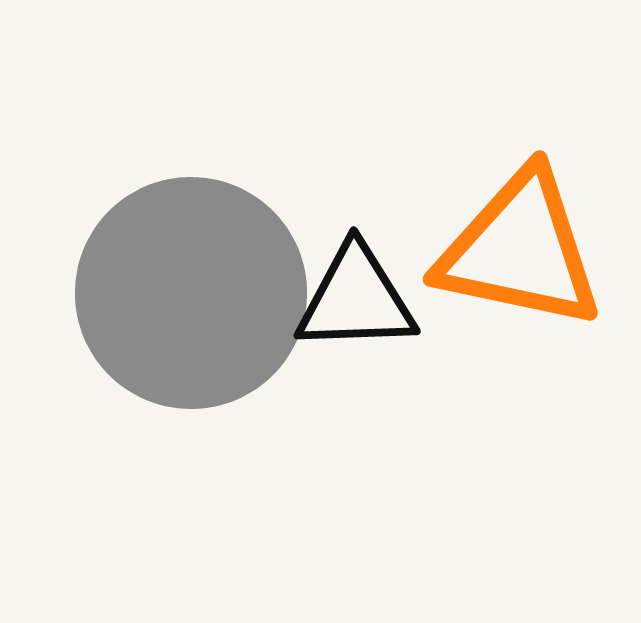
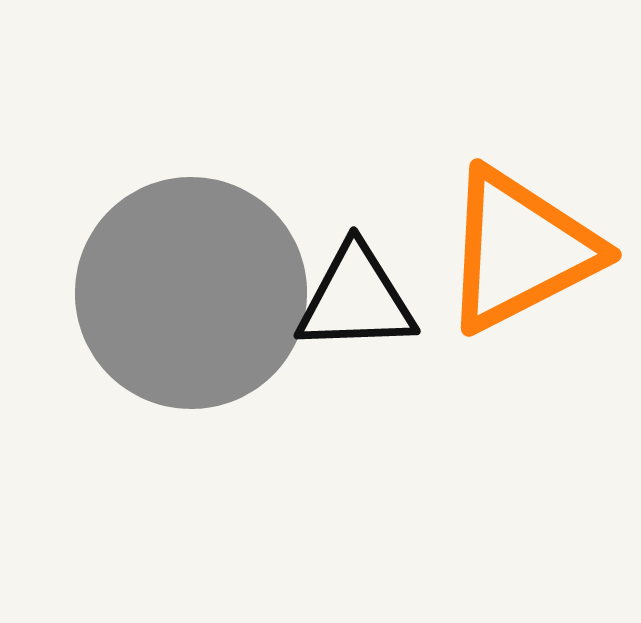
orange triangle: rotated 39 degrees counterclockwise
